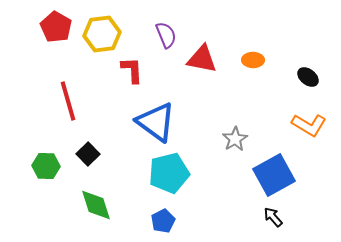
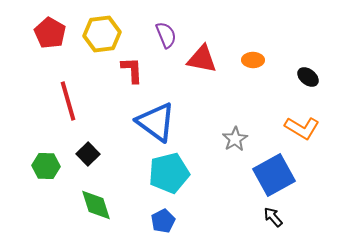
red pentagon: moved 6 px left, 6 px down
orange L-shape: moved 7 px left, 3 px down
